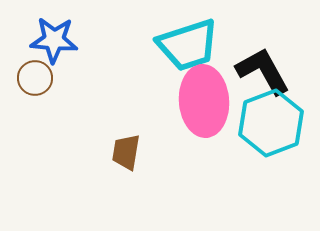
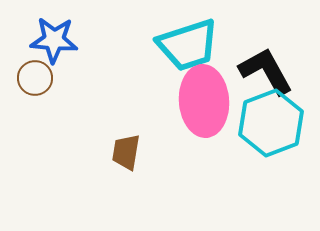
black L-shape: moved 3 px right
